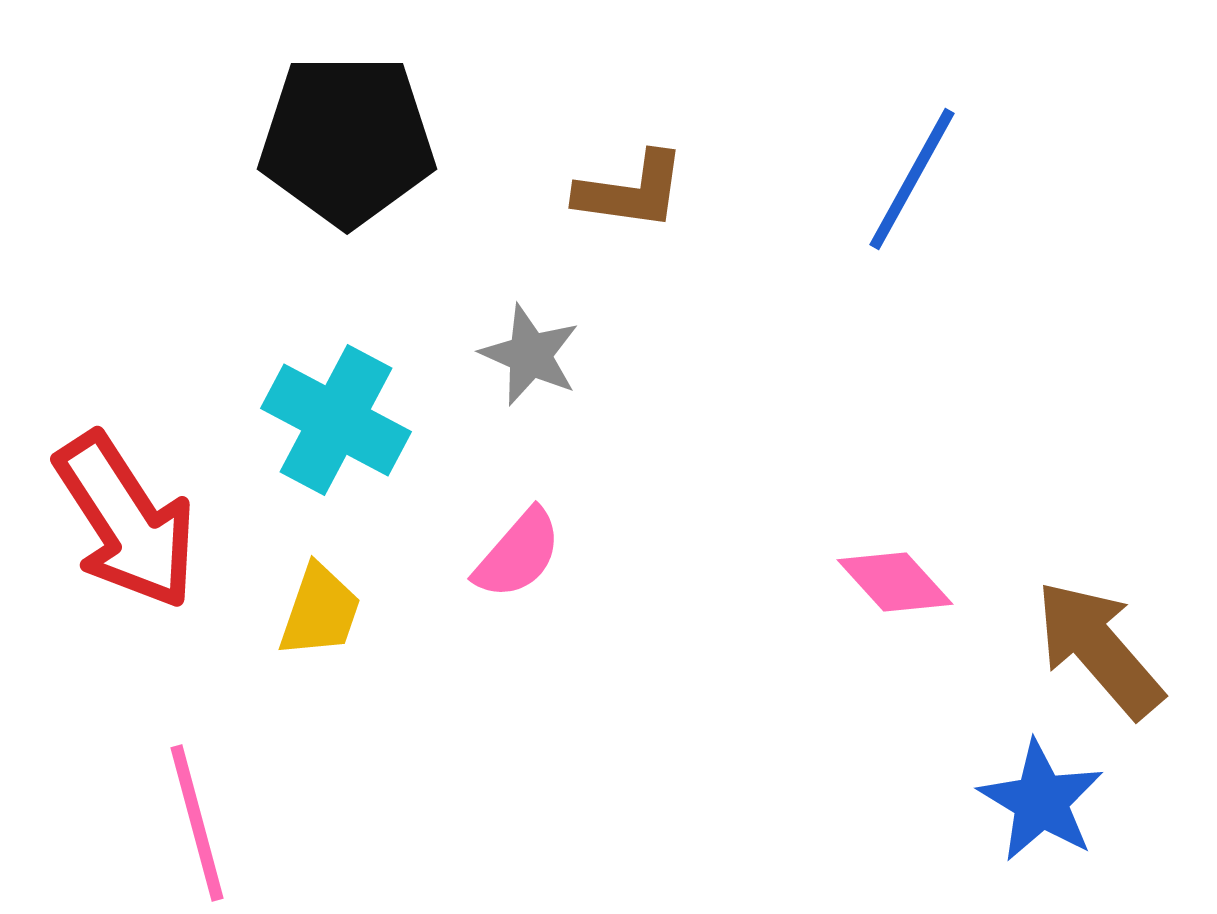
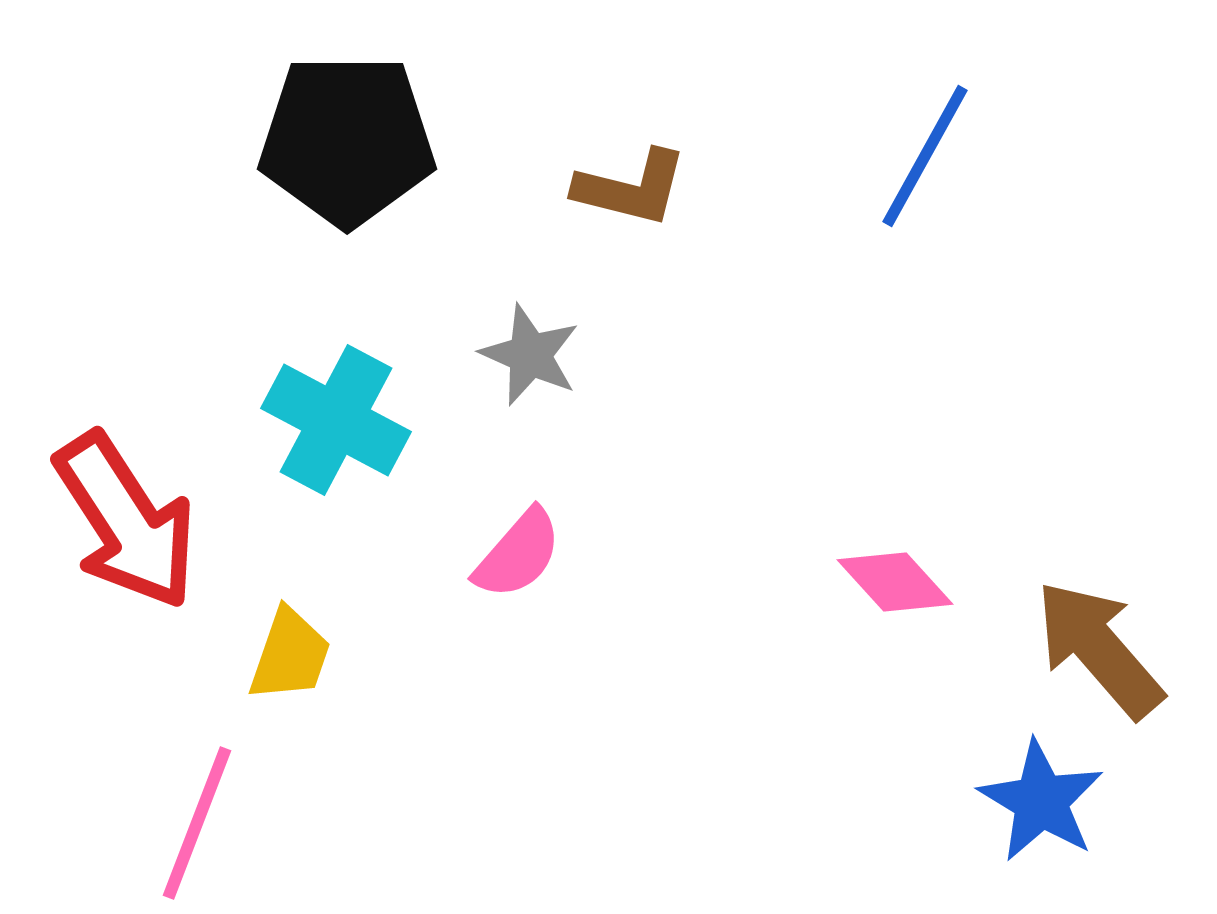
blue line: moved 13 px right, 23 px up
brown L-shape: moved 3 px up; rotated 6 degrees clockwise
yellow trapezoid: moved 30 px left, 44 px down
pink line: rotated 36 degrees clockwise
